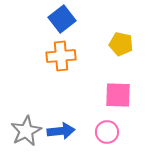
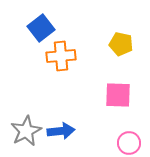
blue square: moved 21 px left, 9 px down
pink circle: moved 22 px right, 11 px down
